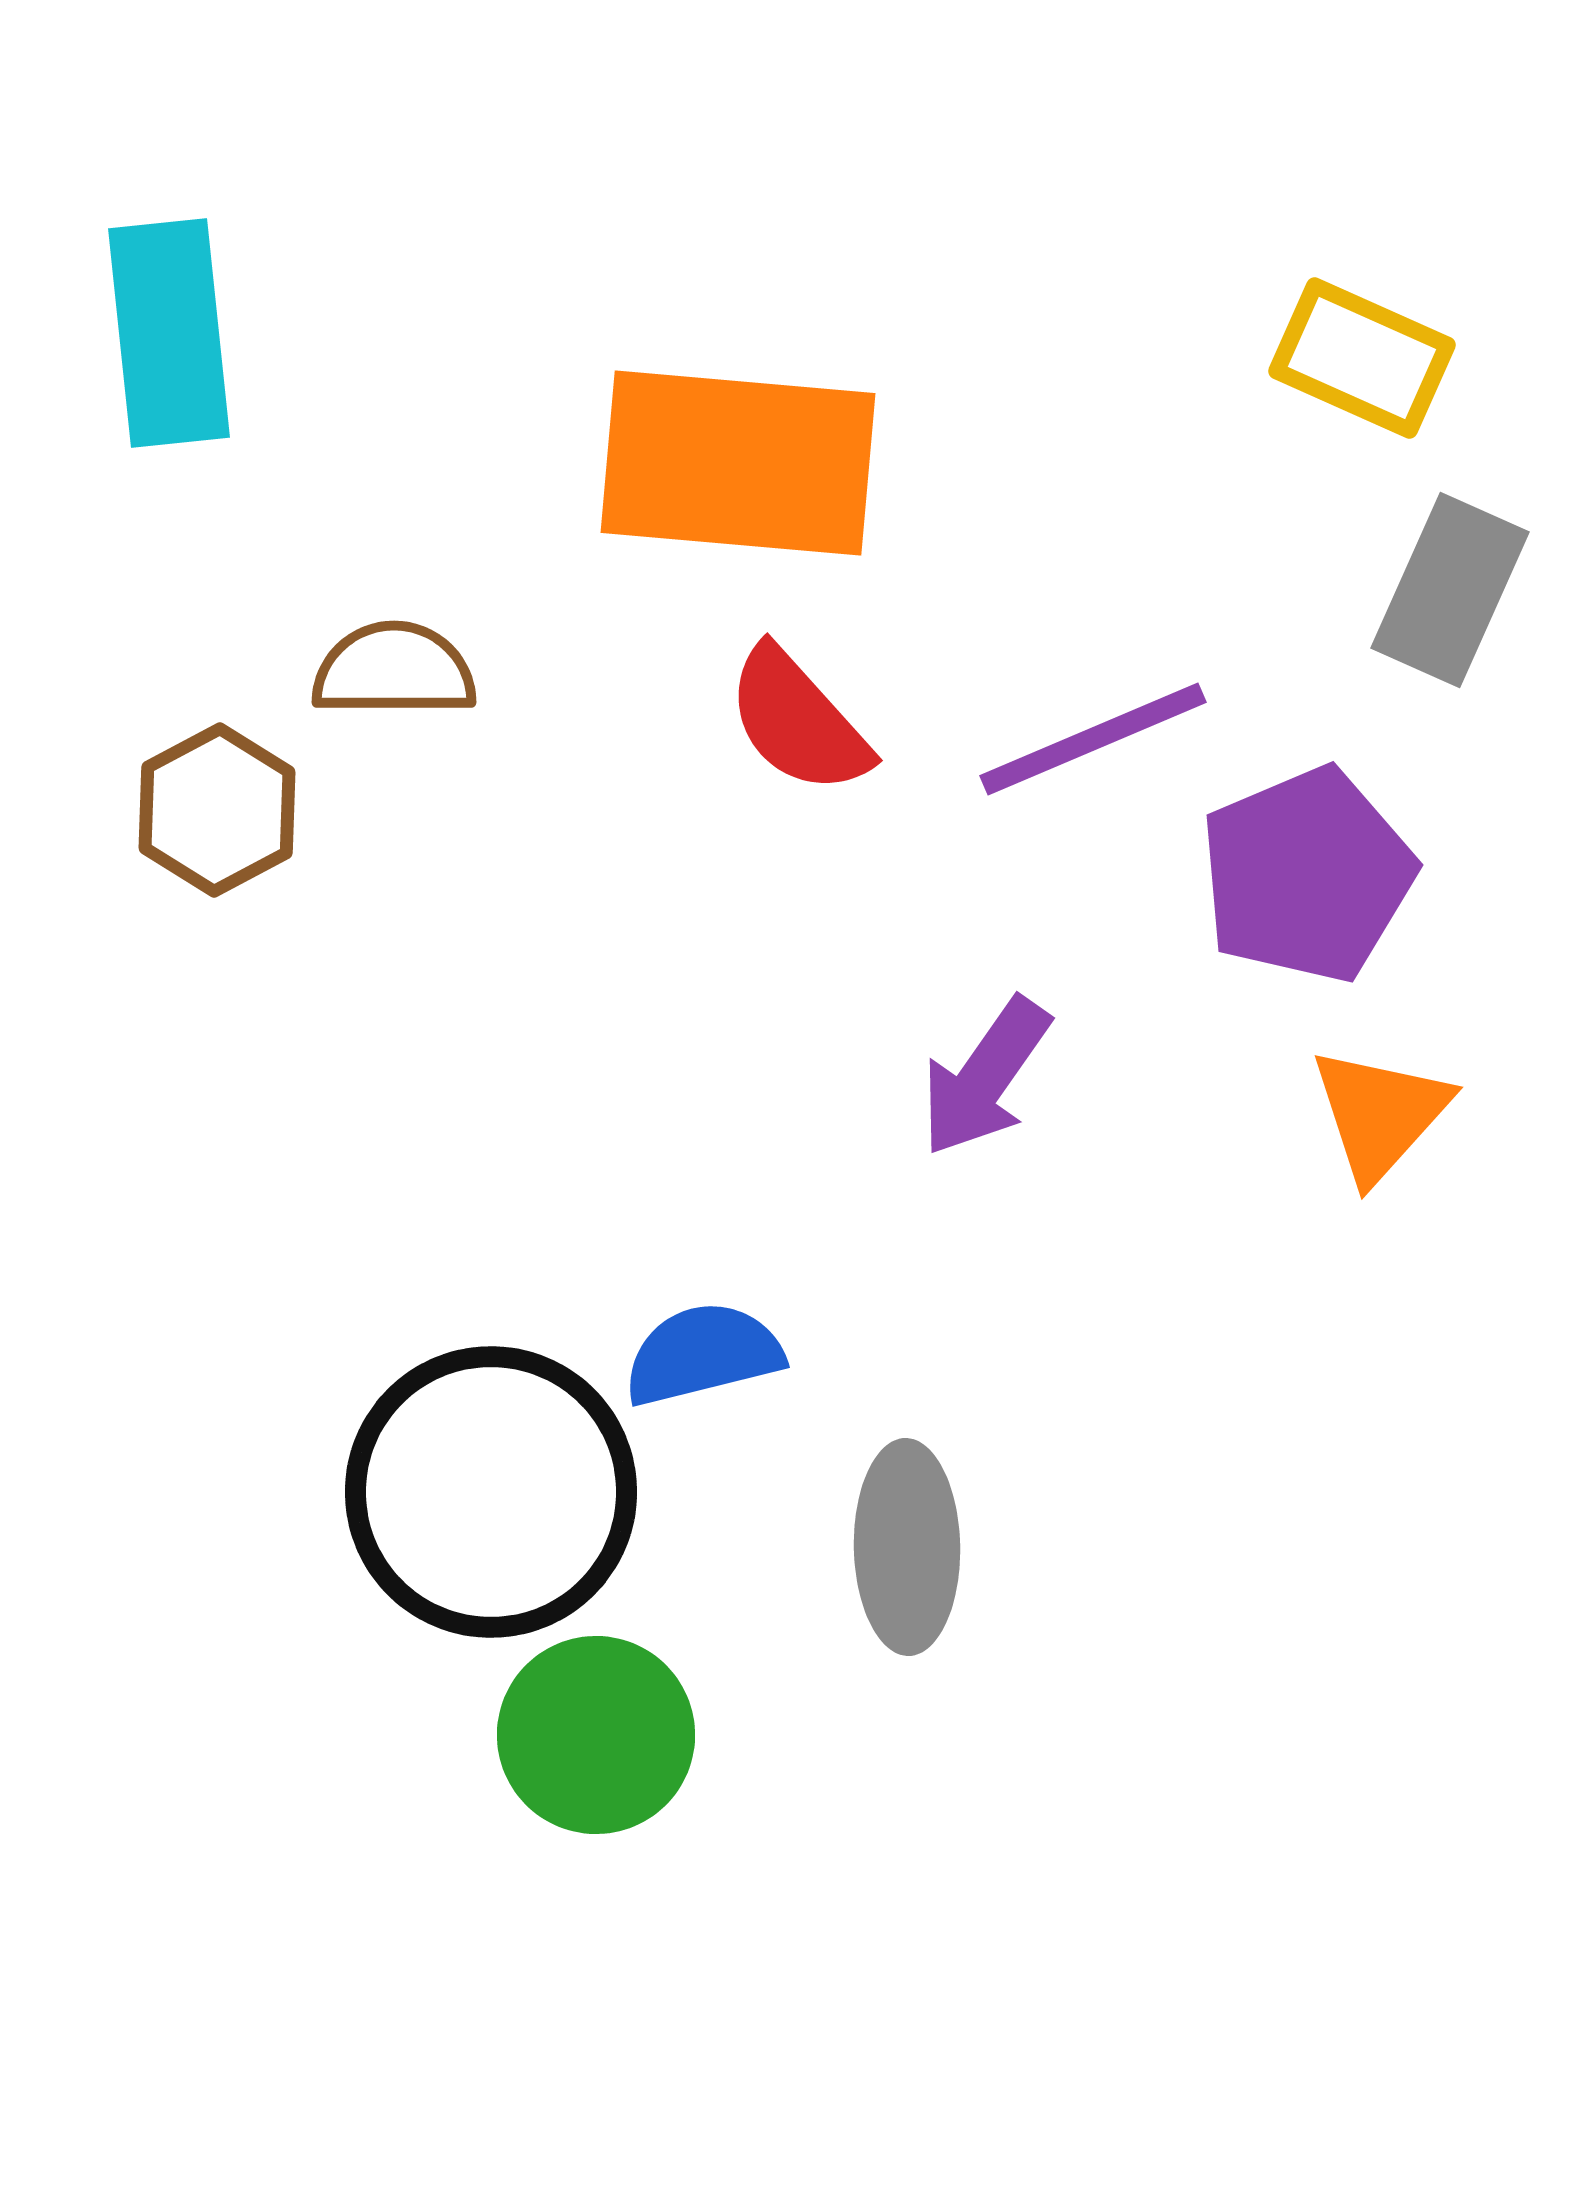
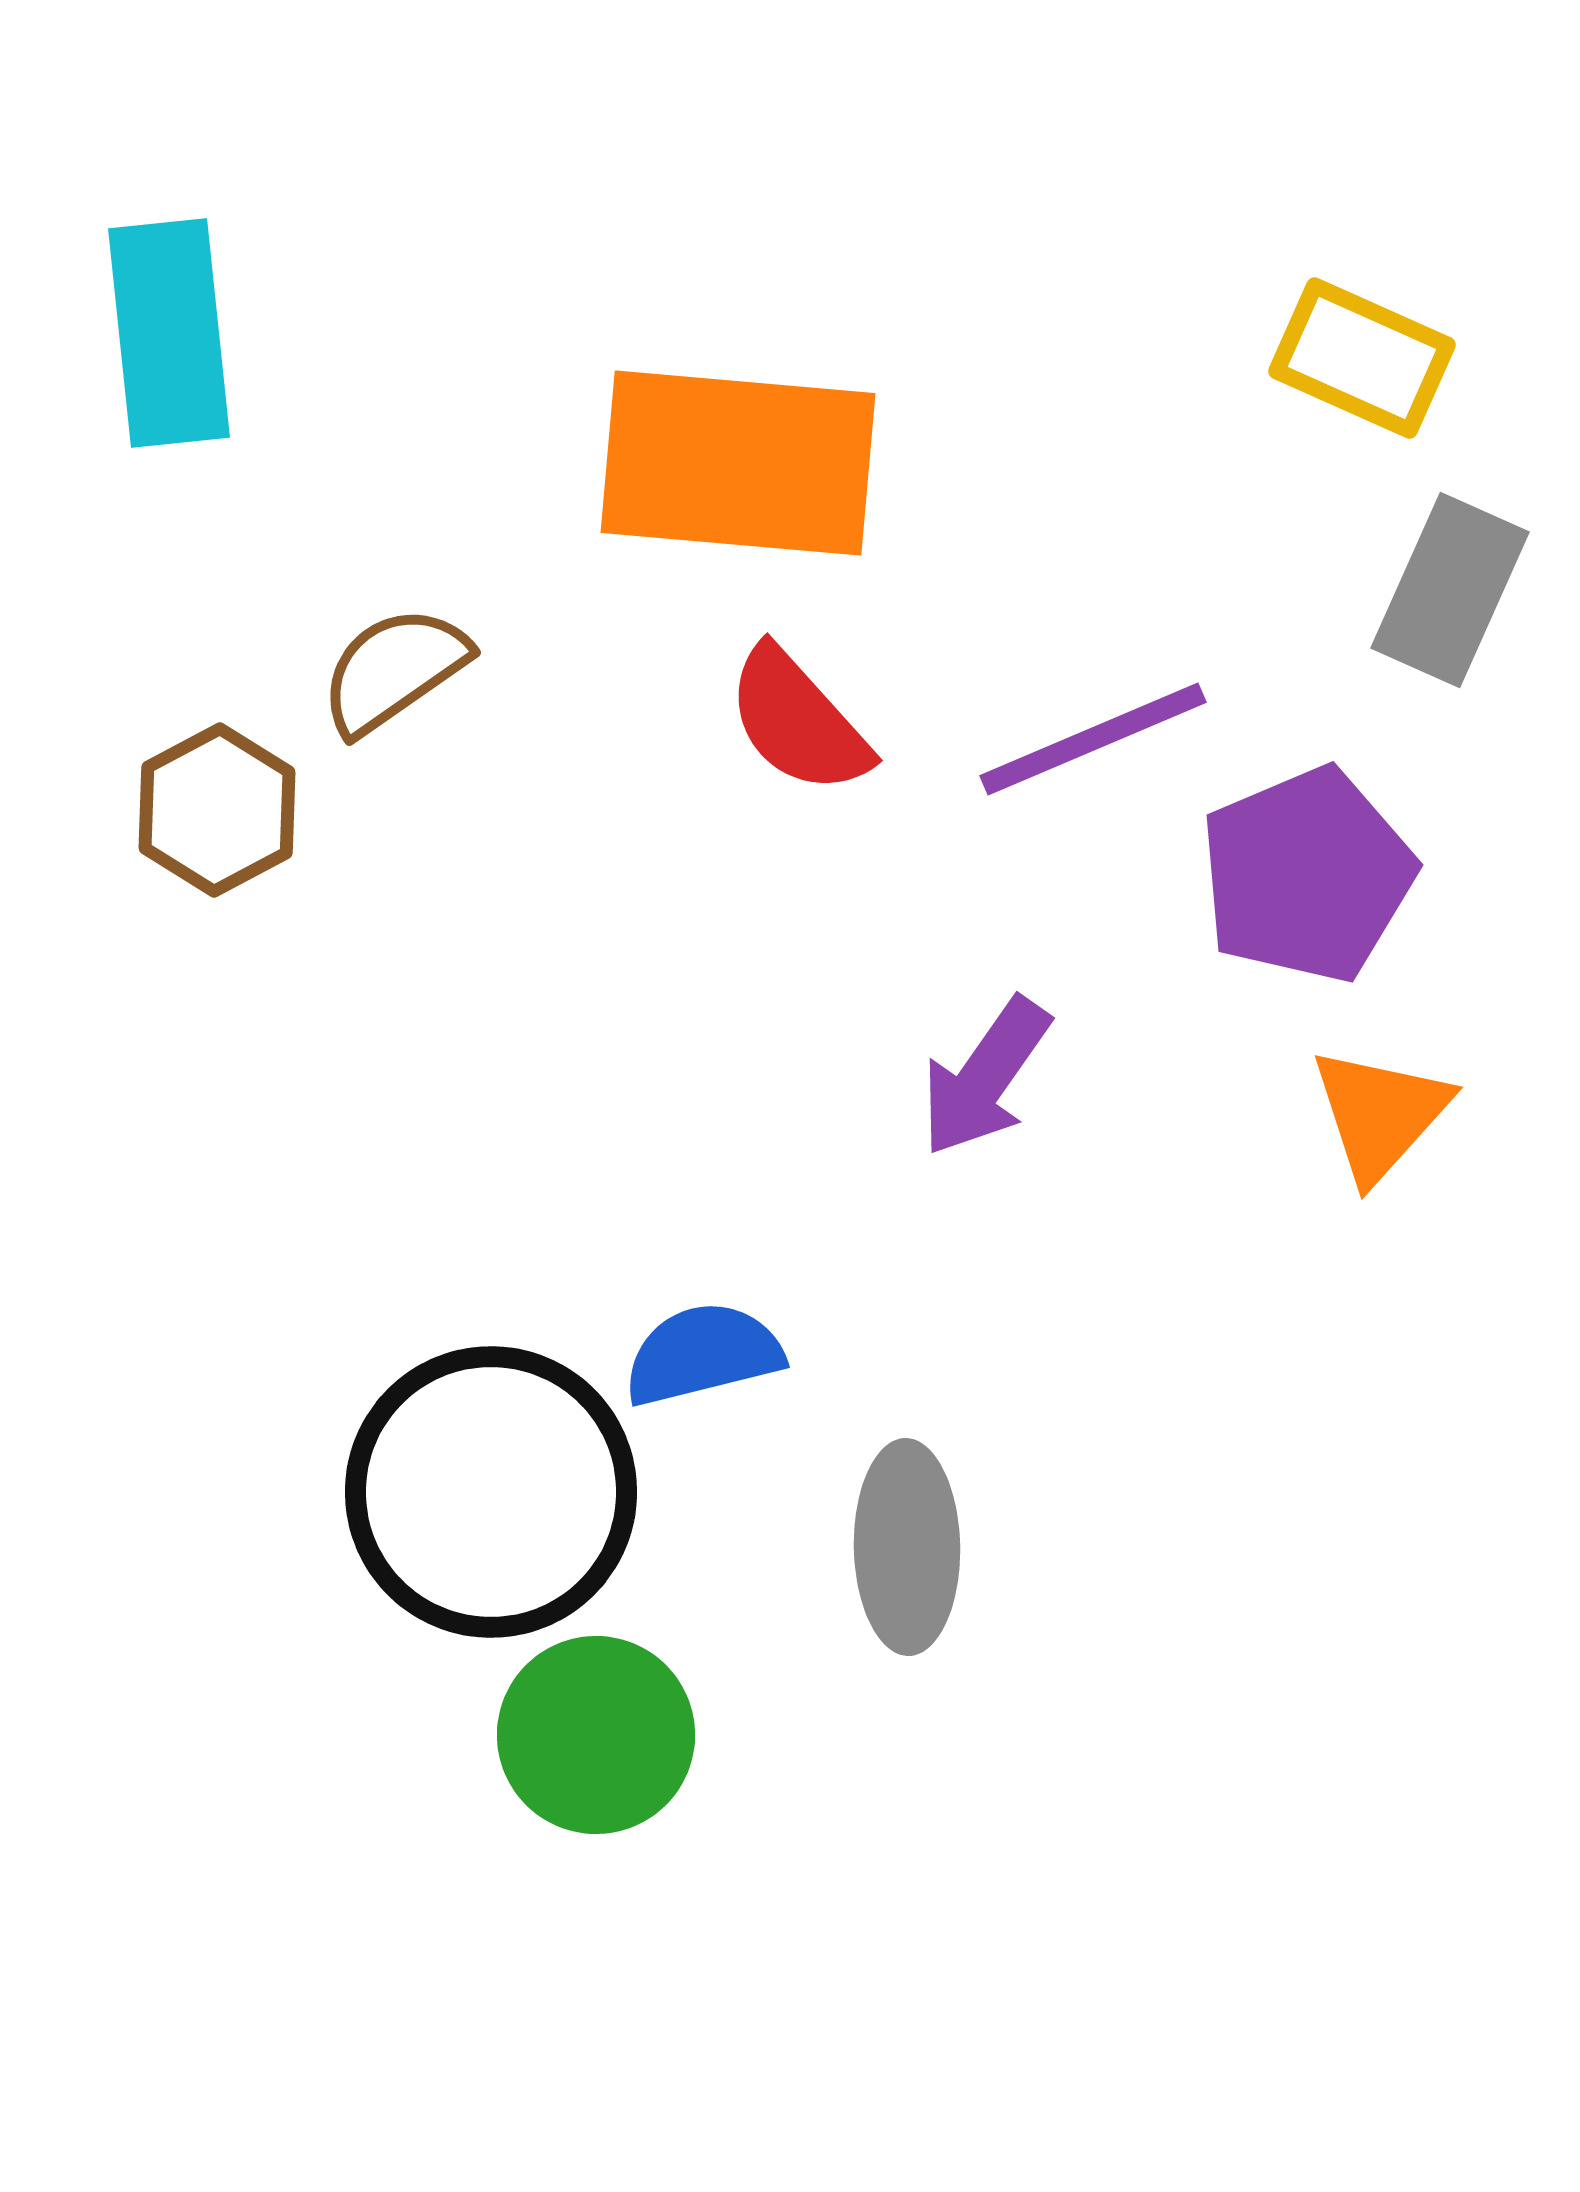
brown semicircle: rotated 35 degrees counterclockwise
